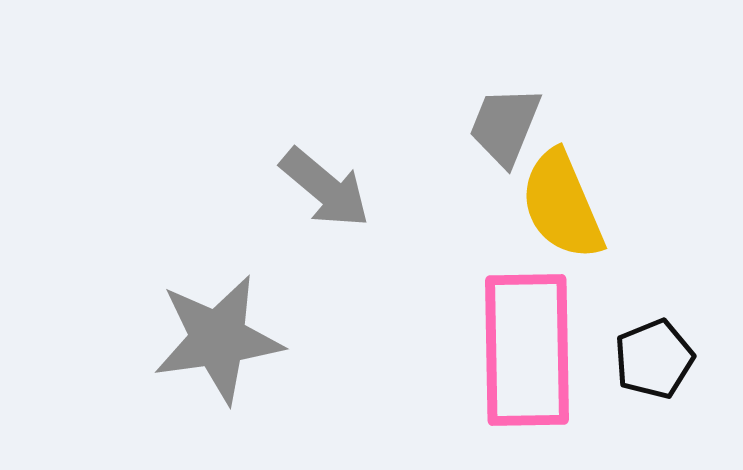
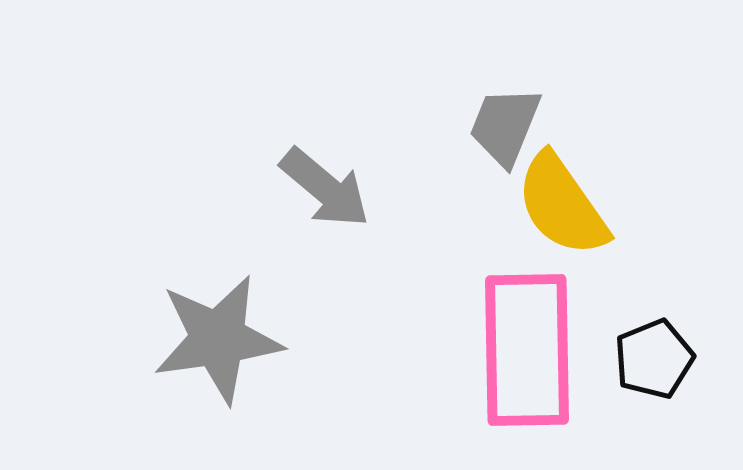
yellow semicircle: rotated 12 degrees counterclockwise
